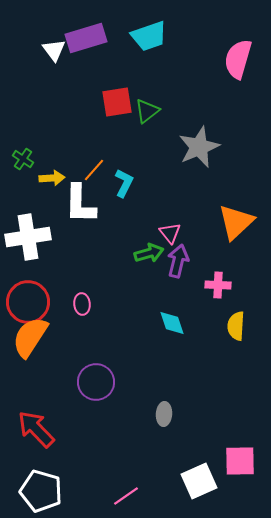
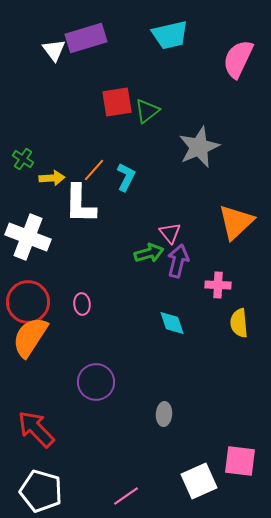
cyan trapezoid: moved 21 px right, 1 px up; rotated 6 degrees clockwise
pink semicircle: rotated 9 degrees clockwise
cyan L-shape: moved 2 px right, 6 px up
white cross: rotated 30 degrees clockwise
yellow semicircle: moved 3 px right, 3 px up; rotated 8 degrees counterclockwise
pink square: rotated 8 degrees clockwise
